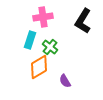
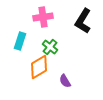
cyan rectangle: moved 10 px left, 1 px down
